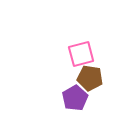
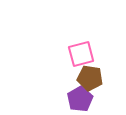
purple pentagon: moved 5 px right, 1 px down
